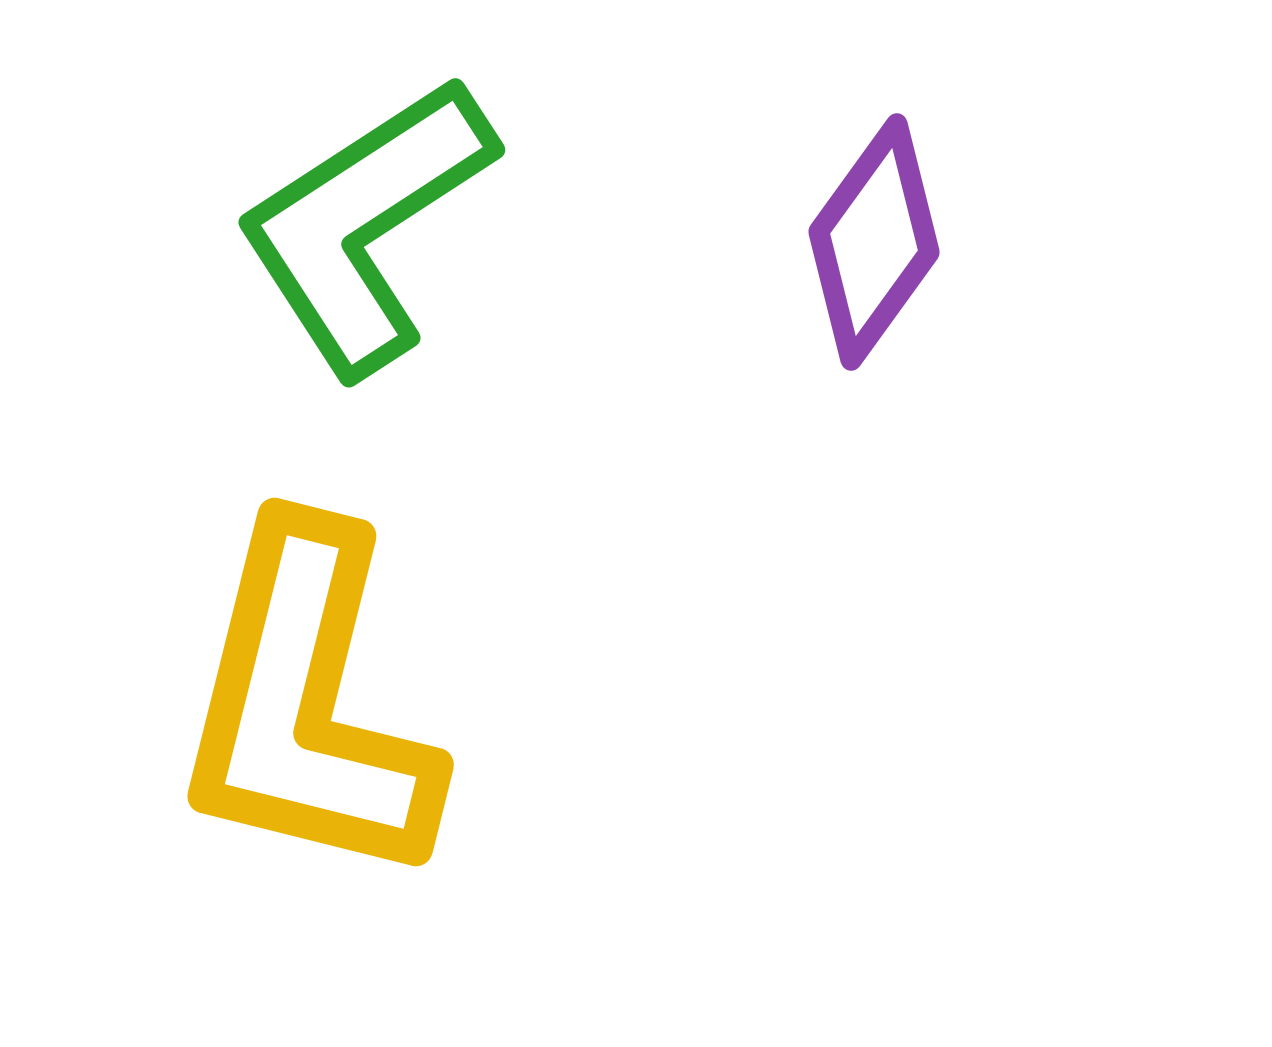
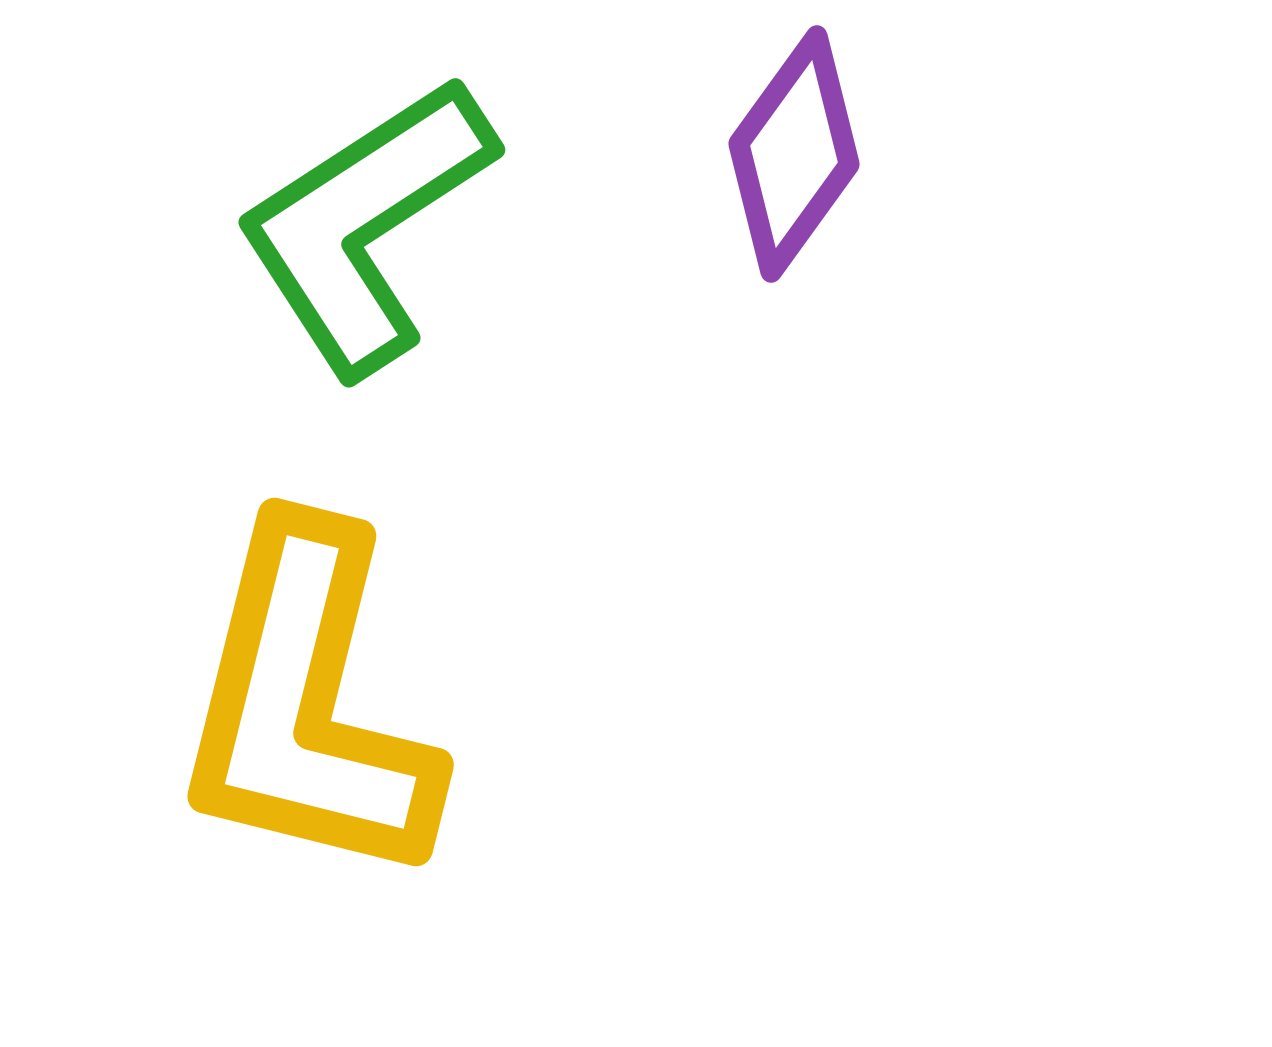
purple diamond: moved 80 px left, 88 px up
